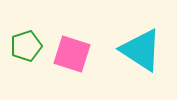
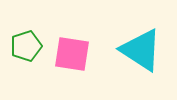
pink square: rotated 9 degrees counterclockwise
